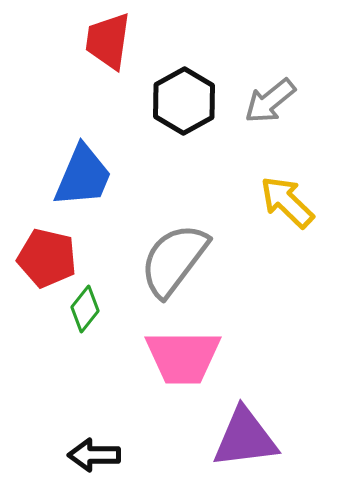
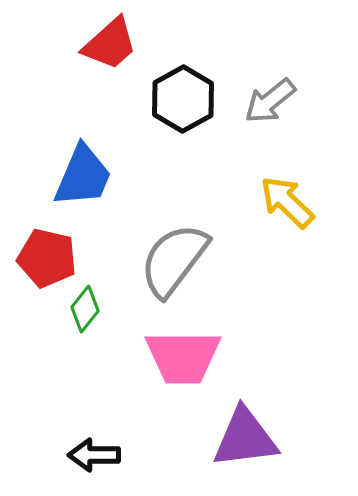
red trapezoid: moved 2 px right, 3 px down; rotated 140 degrees counterclockwise
black hexagon: moved 1 px left, 2 px up
